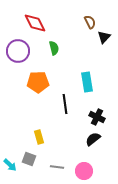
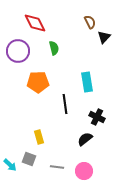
black semicircle: moved 8 px left
